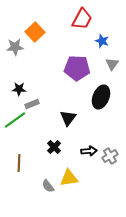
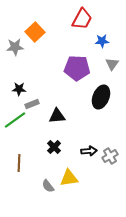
blue star: rotated 24 degrees counterclockwise
black triangle: moved 11 px left, 2 px up; rotated 48 degrees clockwise
